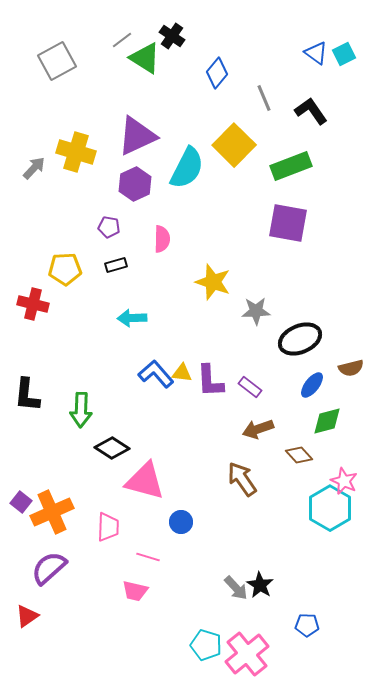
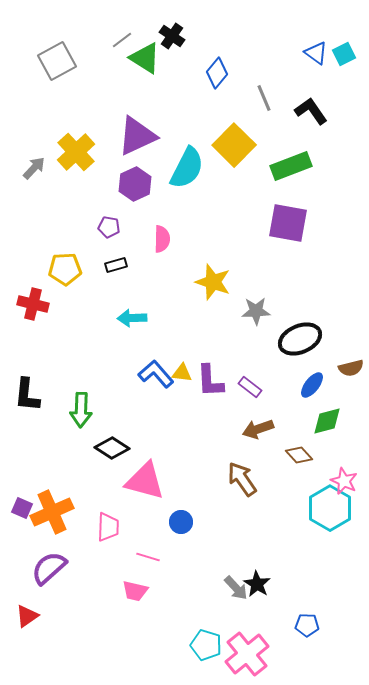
yellow cross at (76, 152): rotated 30 degrees clockwise
purple square at (21, 502): moved 1 px right, 6 px down; rotated 15 degrees counterclockwise
black star at (260, 585): moved 3 px left, 1 px up
